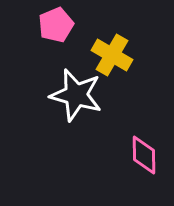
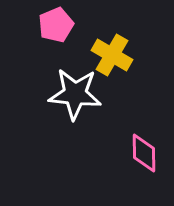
white star: moved 1 px left, 1 px up; rotated 10 degrees counterclockwise
pink diamond: moved 2 px up
